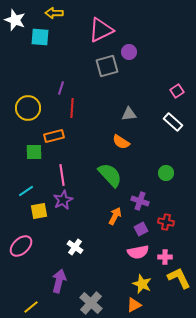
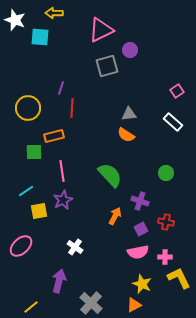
purple circle: moved 1 px right, 2 px up
orange semicircle: moved 5 px right, 7 px up
pink line: moved 4 px up
